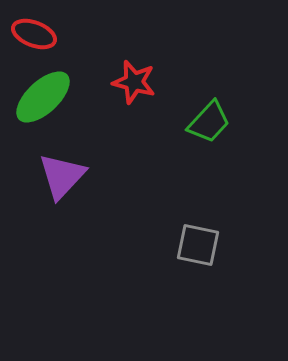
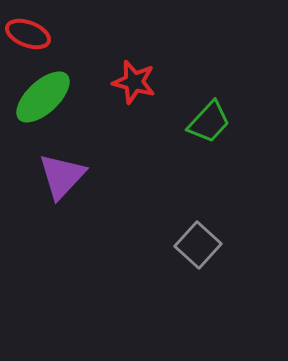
red ellipse: moved 6 px left
gray square: rotated 30 degrees clockwise
